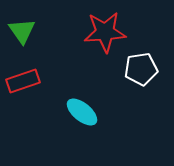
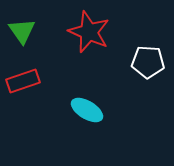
red star: moved 16 px left; rotated 27 degrees clockwise
white pentagon: moved 7 px right, 7 px up; rotated 12 degrees clockwise
cyan ellipse: moved 5 px right, 2 px up; rotated 8 degrees counterclockwise
